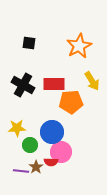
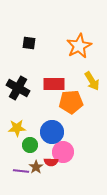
black cross: moved 5 px left, 3 px down
pink circle: moved 2 px right
